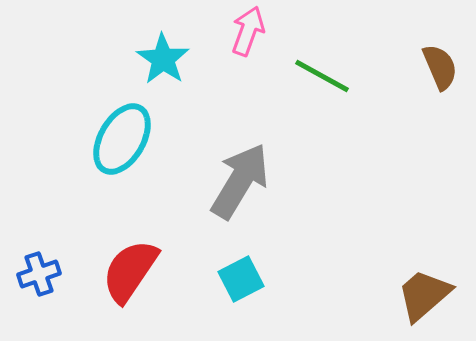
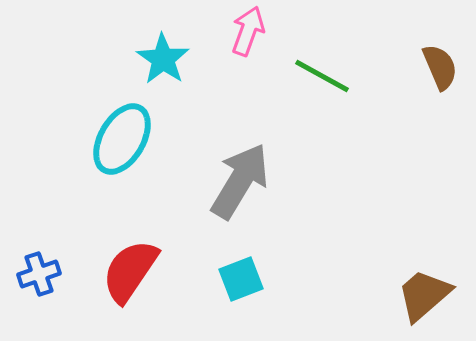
cyan square: rotated 6 degrees clockwise
